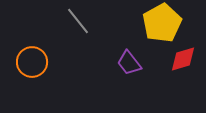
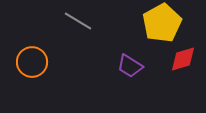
gray line: rotated 20 degrees counterclockwise
purple trapezoid: moved 1 px right, 3 px down; rotated 20 degrees counterclockwise
